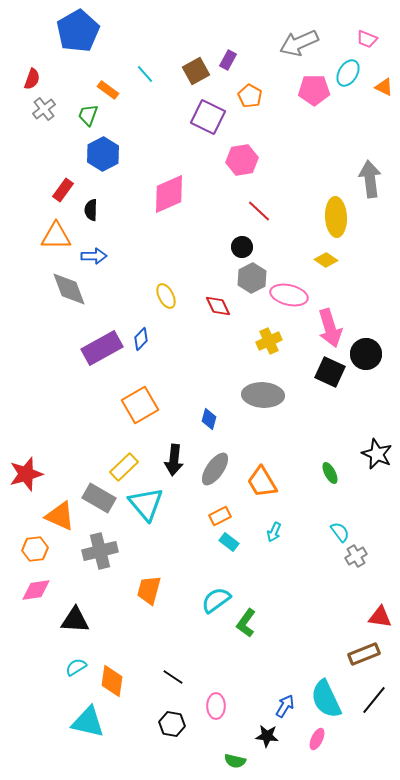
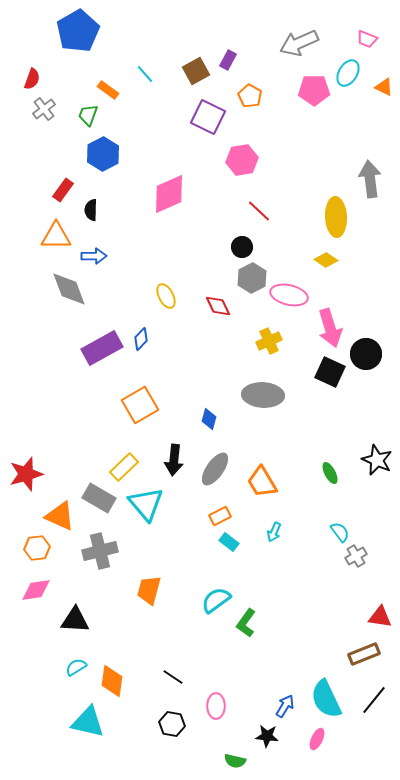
black star at (377, 454): moved 6 px down
orange hexagon at (35, 549): moved 2 px right, 1 px up
